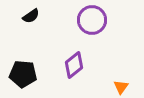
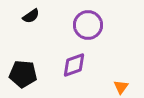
purple circle: moved 4 px left, 5 px down
purple diamond: rotated 20 degrees clockwise
